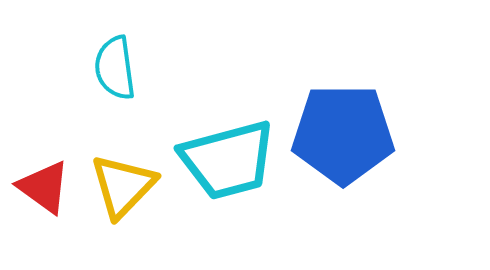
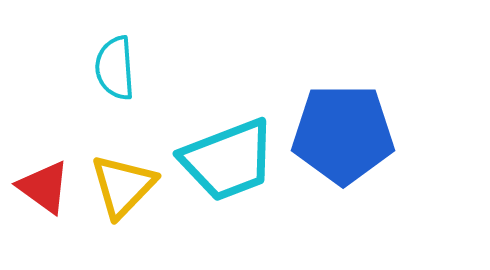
cyan semicircle: rotated 4 degrees clockwise
cyan trapezoid: rotated 6 degrees counterclockwise
